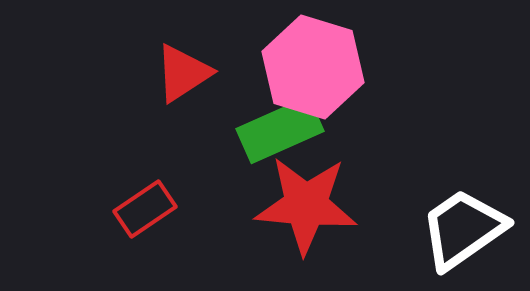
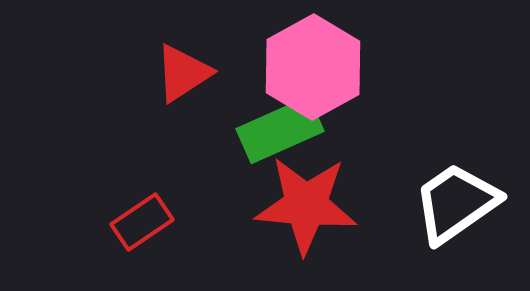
pink hexagon: rotated 14 degrees clockwise
red rectangle: moved 3 px left, 13 px down
white trapezoid: moved 7 px left, 26 px up
